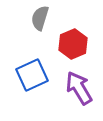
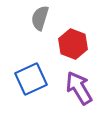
red hexagon: rotated 16 degrees counterclockwise
blue square: moved 1 px left, 4 px down
